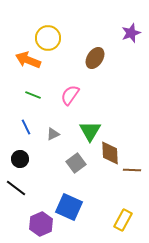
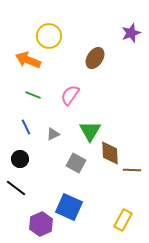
yellow circle: moved 1 px right, 2 px up
gray square: rotated 24 degrees counterclockwise
